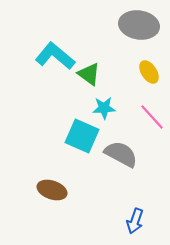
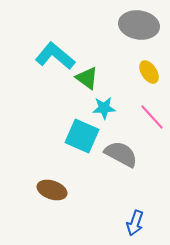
green triangle: moved 2 px left, 4 px down
blue arrow: moved 2 px down
